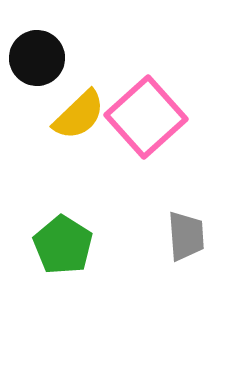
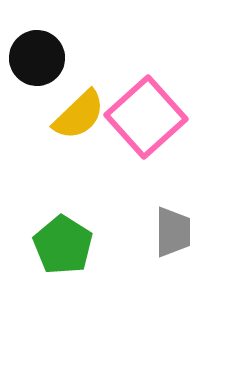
gray trapezoid: moved 13 px left, 4 px up; rotated 4 degrees clockwise
